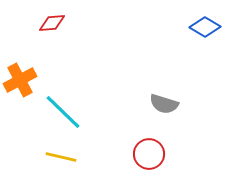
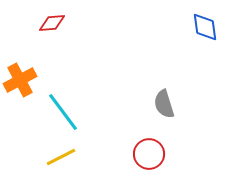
blue diamond: rotated 52 degrees clockwise
gray semicircle: rotated 56 degrees clockwise
cyan line: rotated 9 degrees clockwise
yellow line: rotated 40 degrees counterclockwise
